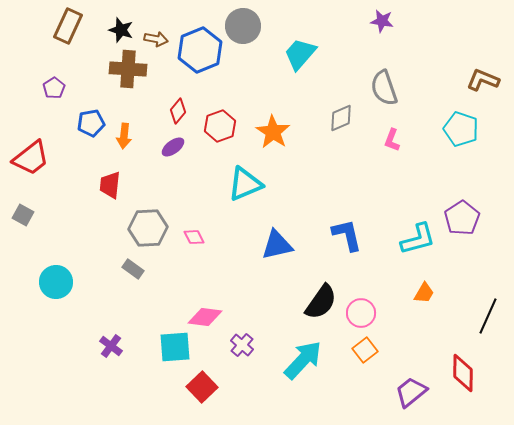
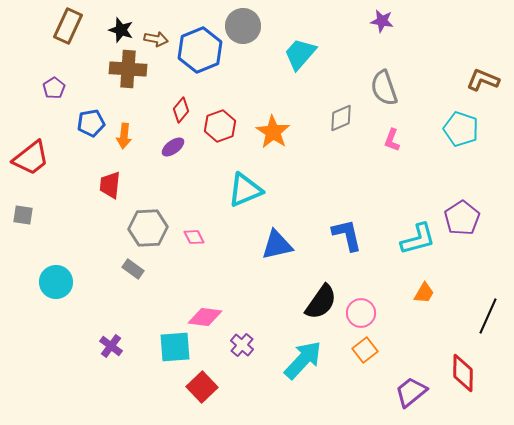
red diamond at (178, 111): moved 3 px right, 1 px up
cyan triangle at (245, 184): moved 6 px down
gray square at (23, 215): rotated 20 degrees counterclockwise
